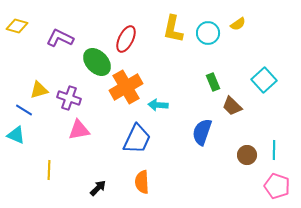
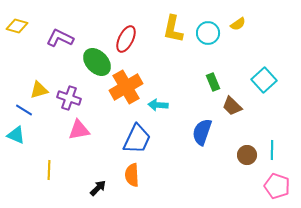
cyan line: moved 2 px left
orange semicircle: moved 10 px left, 7 px up
